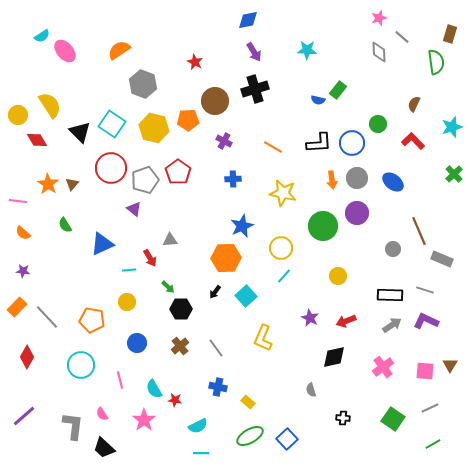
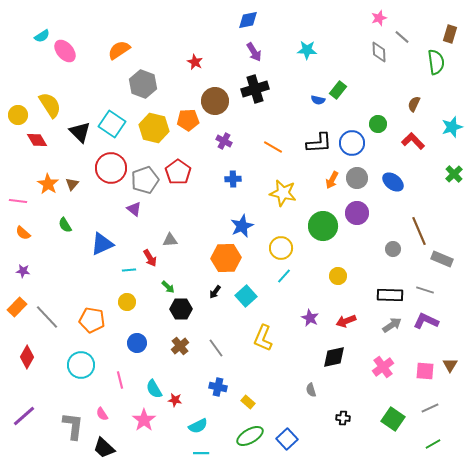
orange arrow at (332, 180): rotated 36 degrees clockwise
